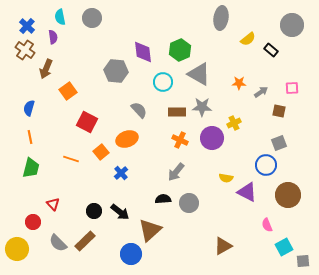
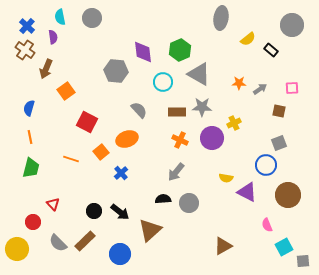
orange square at (68, 91): moved 2 px left
gray arrow at (261, 92): moved 1 px left, 3 px up
blue circle at (131, 254): moved 11 px left
